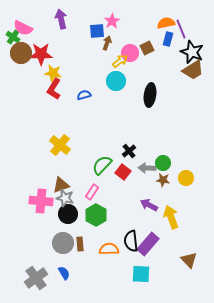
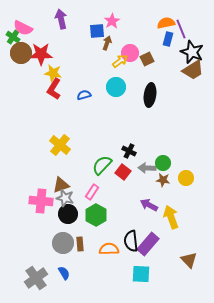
brown square at (147, 48): moved 11 px down
cyan circle at (116, 81): moved 6 px down
black cross at (129, 151): rotated 24 degrees counterclockwise
